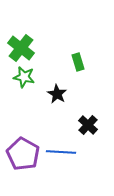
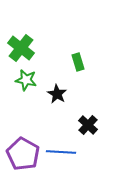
green star: moved 2 px right, 3 px down
